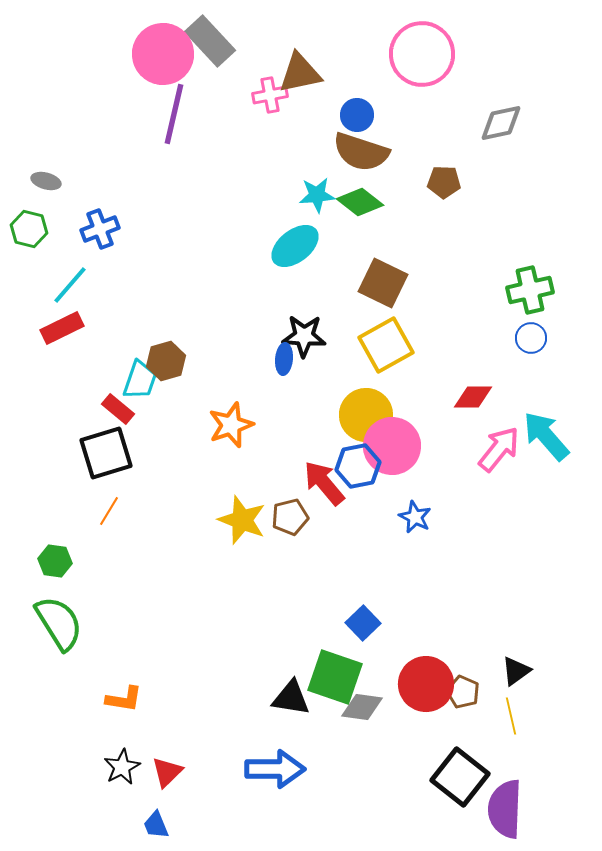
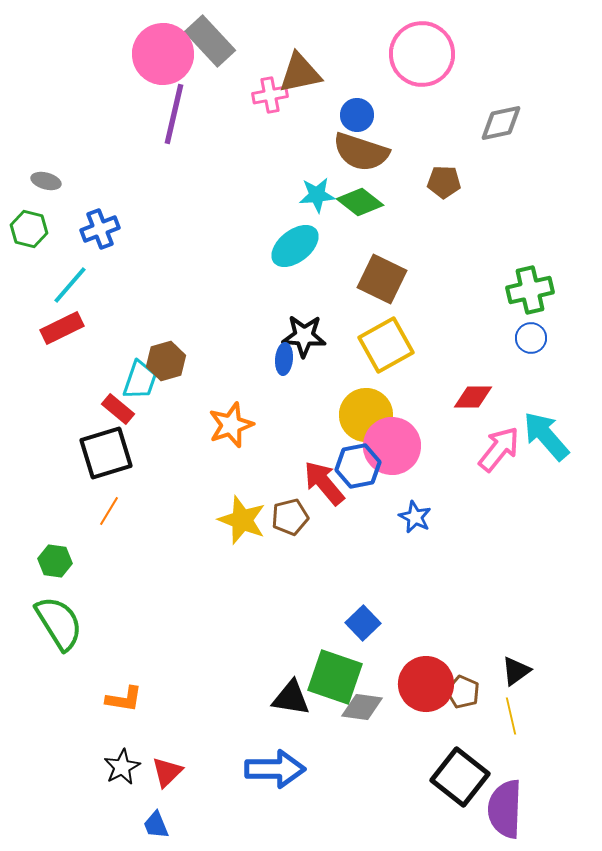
brown square at (383, 283): moved 1 px left, 4 px up
